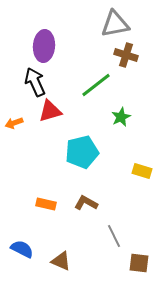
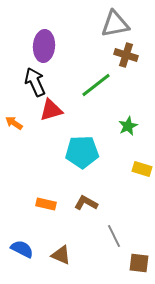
red triangle: moved 1 px right, 1 px up
green star: moved 7 px right, 9 px down
orange arrow: rotated 54 degrees clockwise
cyan pentagon: rotated 12 degrees clockwise
yellow rectangle: moved 2 px up
brown triangle: moved 6 px up
